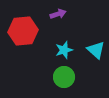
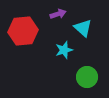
cyan triangle: moved 13 px left, 22 px up
green circle: moved 23 px right
